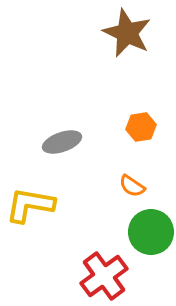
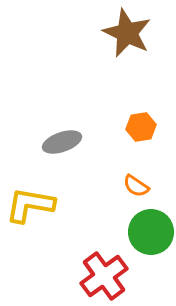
orange semicircle: moved 4 px right
